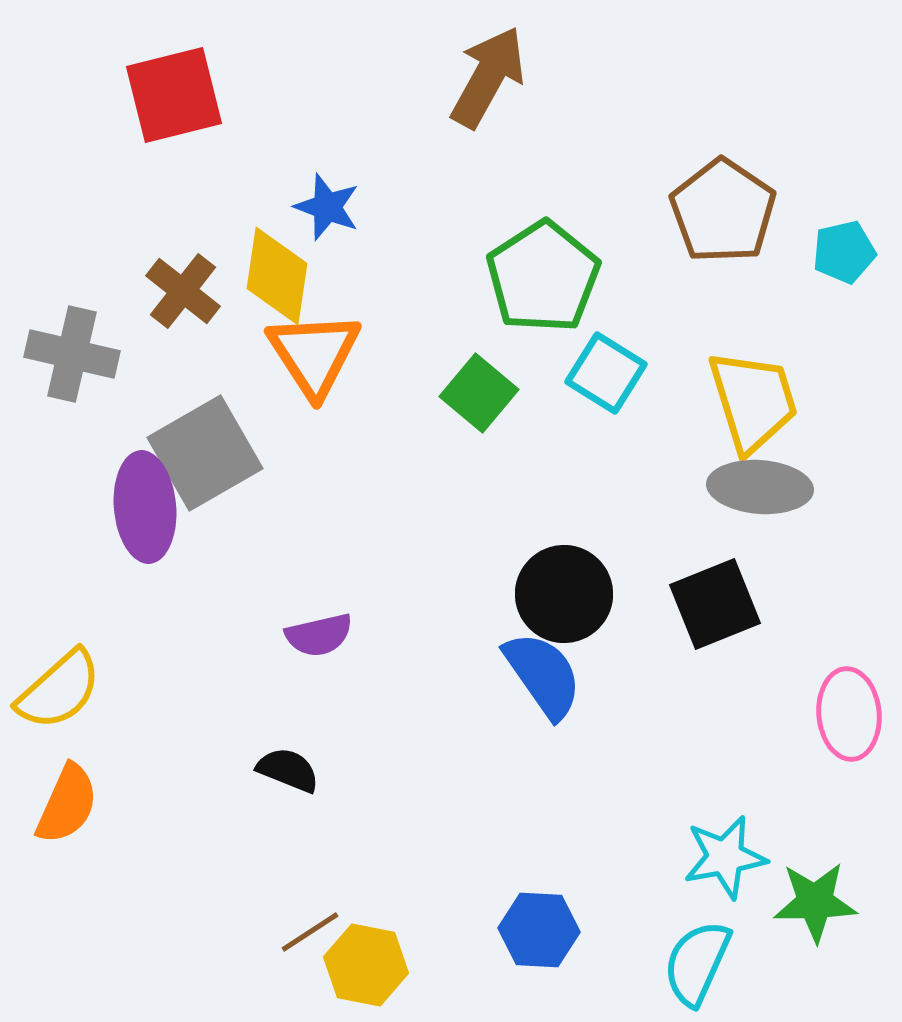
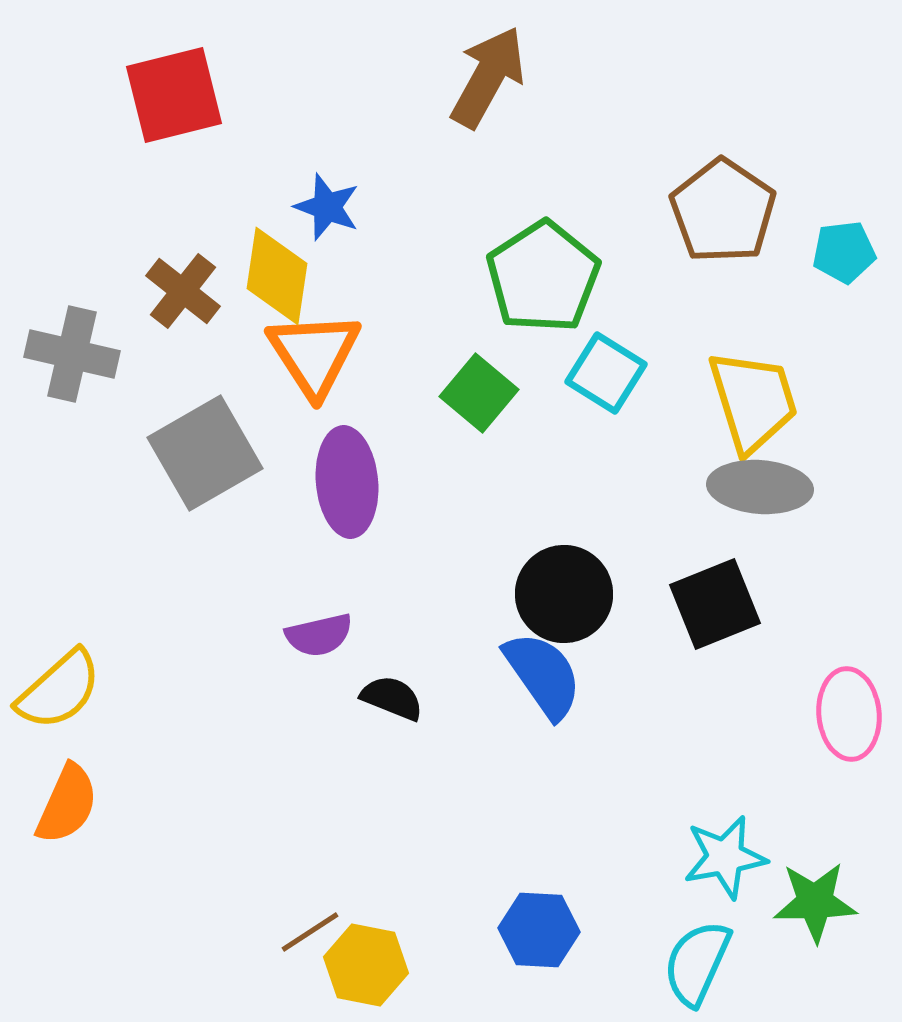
cyan pentagon: rotated 6 degrees clockwise
purple ellipse: moved 202 px right, 25 px up
black semicircle: moved 104 px right, 72 px up
